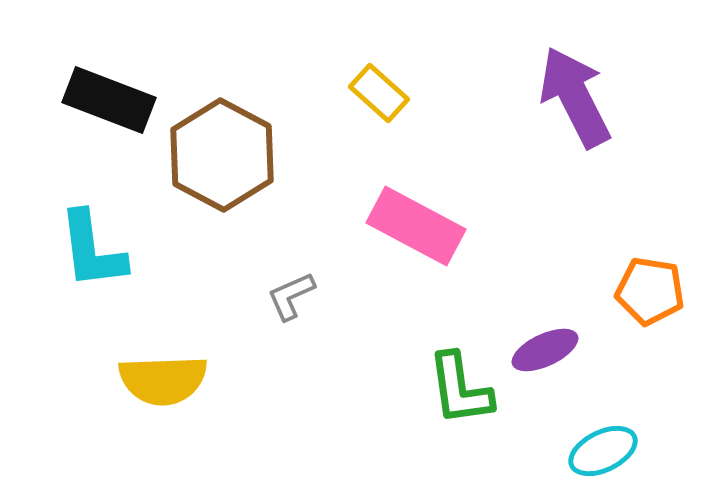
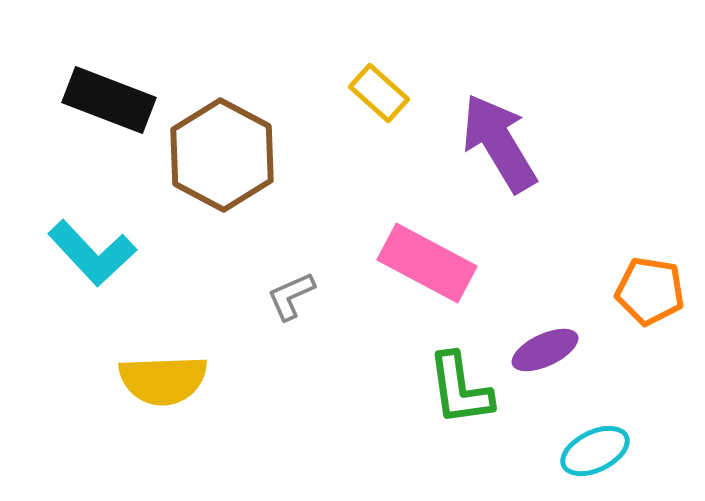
purple arrow: moved 76 px left, 46 px down; rotated 4 degrees counterclockwise
pink rectangle: moved 11 px right, 37 px down
cyan L-shape: moved 3 px down; rotated 36 degrees counterclockwise
cyan ellipse: moved 8 px left
